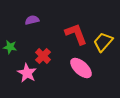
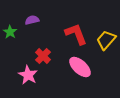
yellow trapezoid: moved 3 px right, 2 px up
green star: moved 15 px up; rotated 24 degrees clockwise
pink ellipse: moved 1 px left, 1 px up
pink star: moved 1 px right, 2 px down
